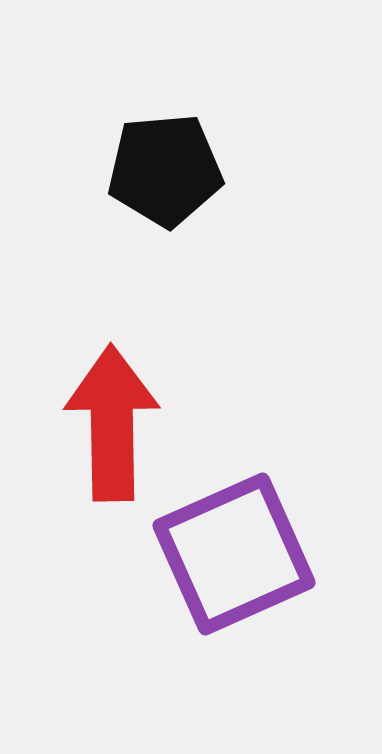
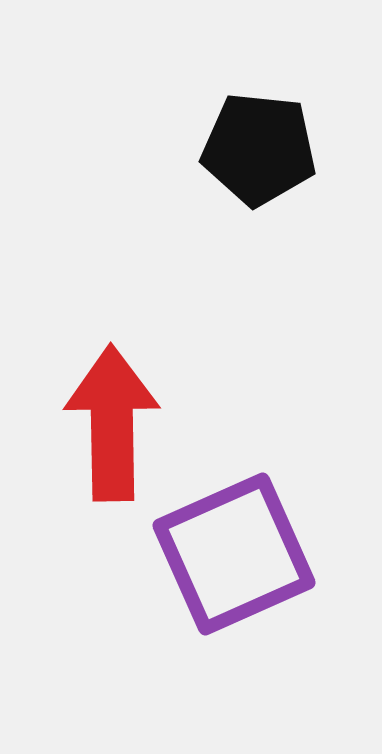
black pentagon: moved 94 px right, 21 px up; rotated 11 degrees clockwise
